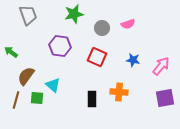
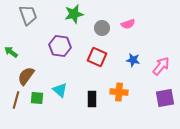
cyan triangle: moved 7 px right, 5 px down
